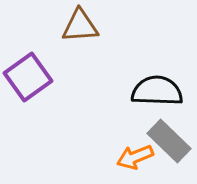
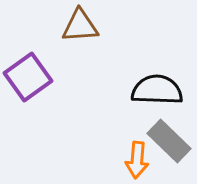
black semicircle: moved 1 px up
orange arrow: moved 2 px right, 3 px down; rotated 63 degrees counterclockwise
